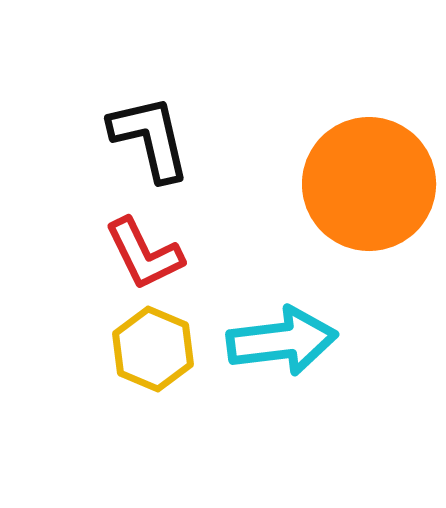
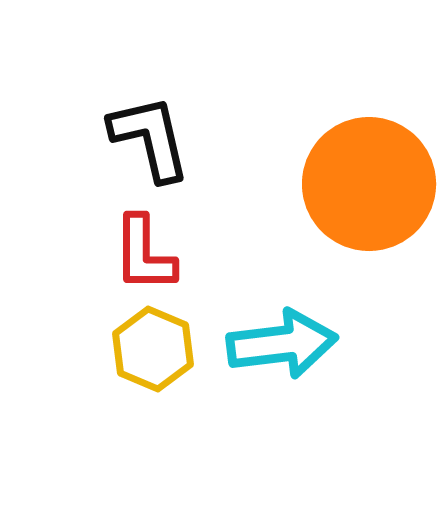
red L-shape: rotated 26 degrees clockwise
cyan arrow: moved 3 px down
